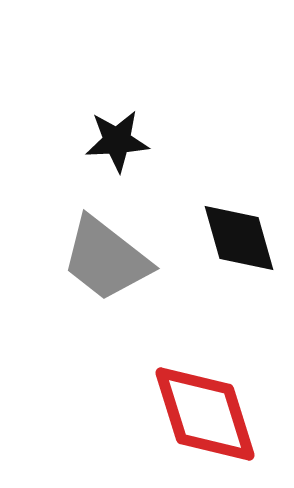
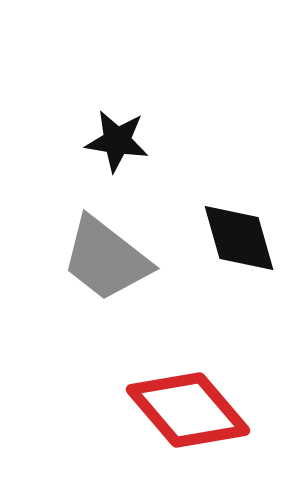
black star: rotated 12 degrees clockwise
red diamond: moved 17 px left, 4 px up; rotated 23 degrees counterclockwise
